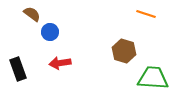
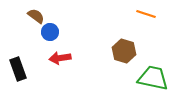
brown semicircle: moved 4 px right, 2 px down
red arrow: moved 5 px up
green trapezoid: rotated 8 degrees clockwise
